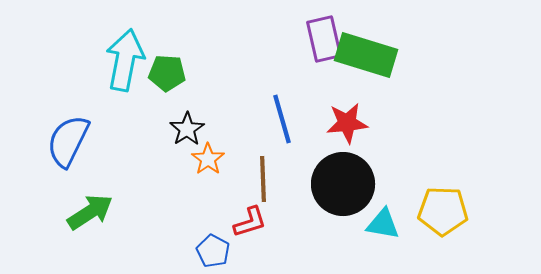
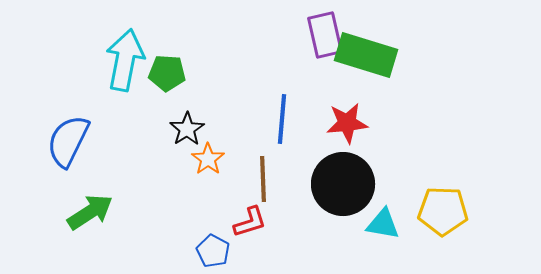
purple rectangle: moved 1 px right, 4 px up
blue line: rotated 21 degrees clockwise
